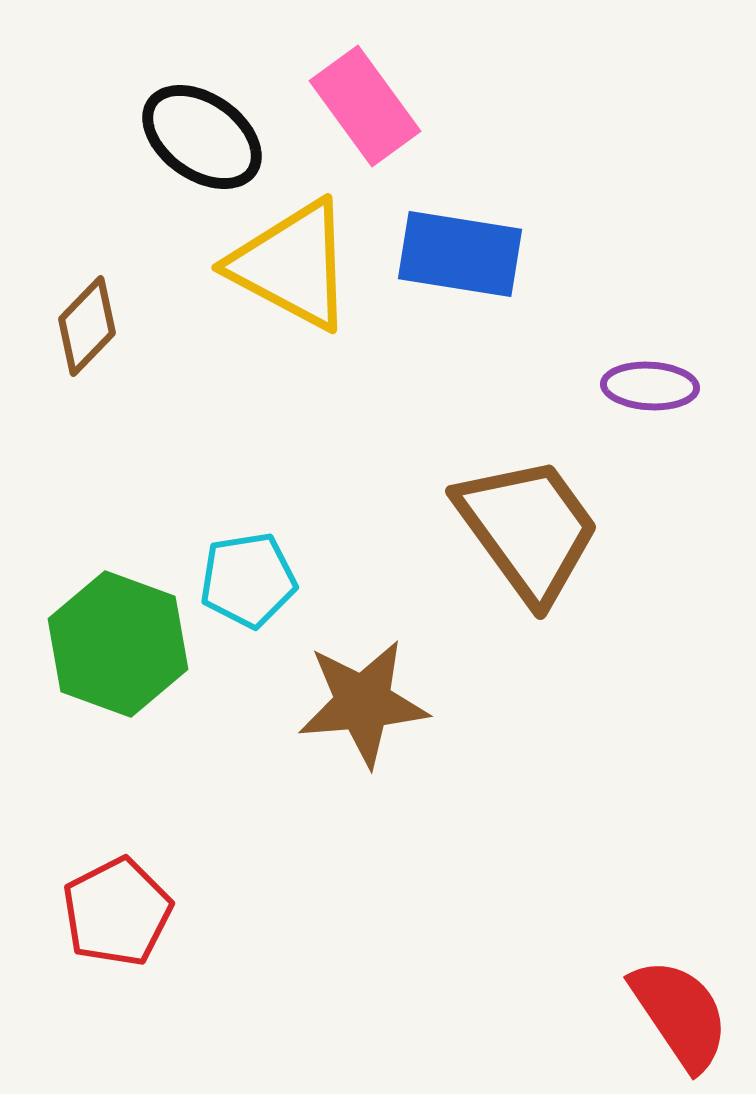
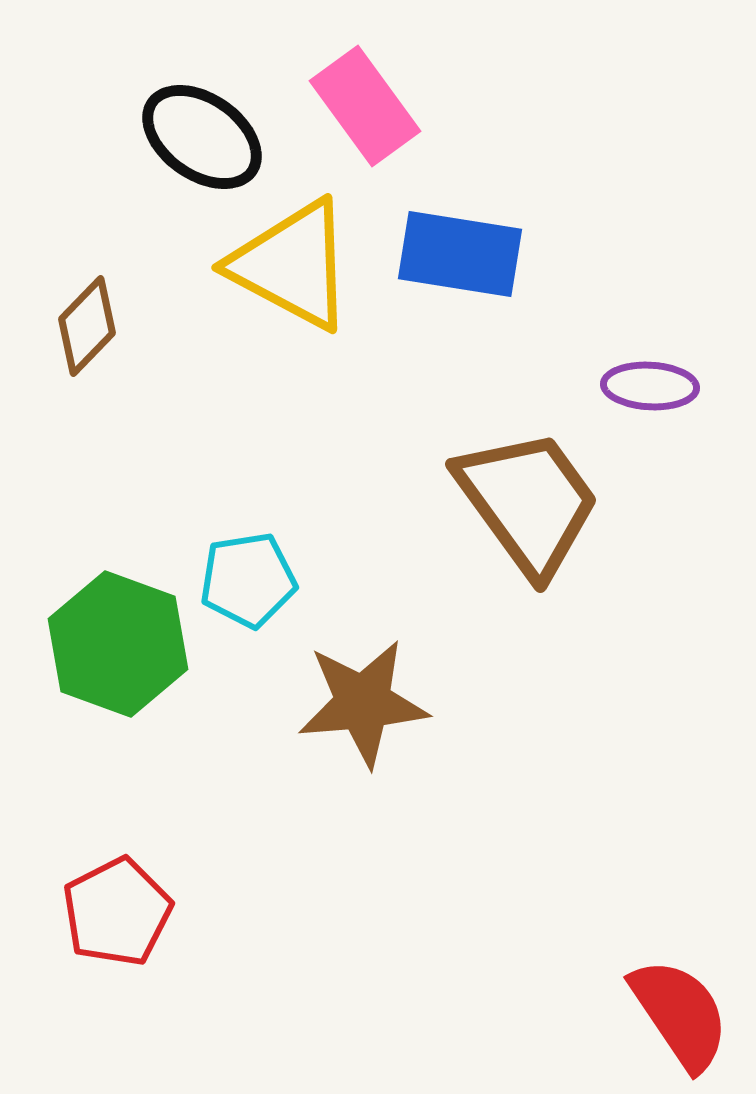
brown trapezoid: moved 27 px up
